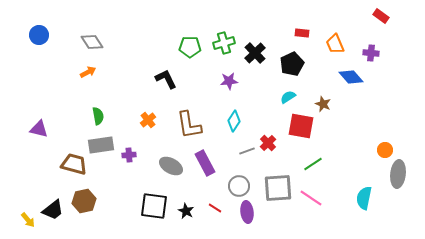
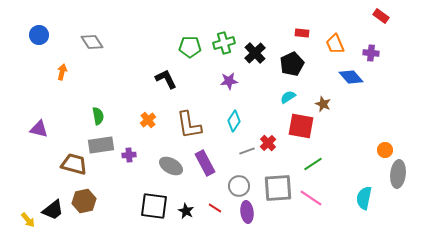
orange arrow at (88, 72): moved 26 px left; rotated 49 degrees counterclockwise
